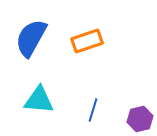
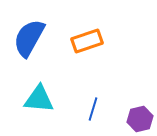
blue semicircle: moved 2 px left
cyan triangle: moved 1 px up
blue line: moved 1 px up
